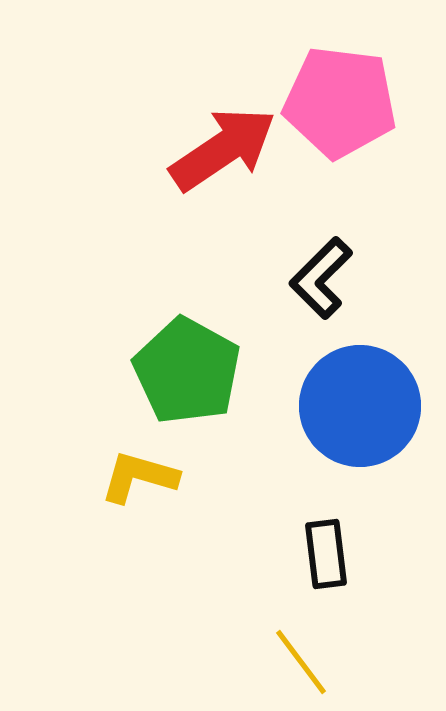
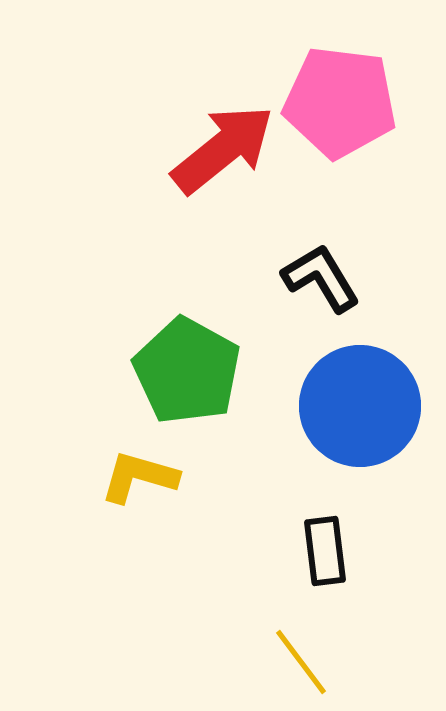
red arrow: rotated 5 degrees counterclockwise
black L-shape: rotated 104 degrees clockwise
black rectangle: moved 1 px left, 3 px up
